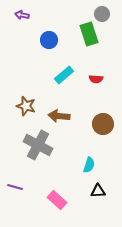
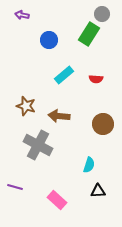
green rectangle: rotated 50 degrees clockwise
